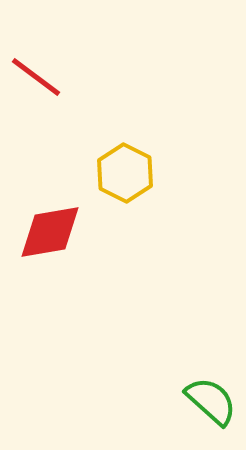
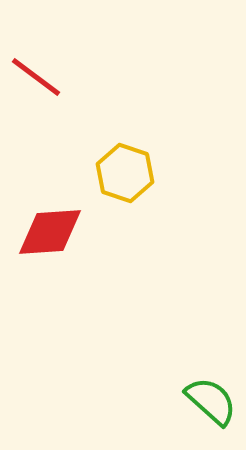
yellow hexagon: rotated 8 degrees counterclockwise
red diamond: rotated 6 degrees clockwise
